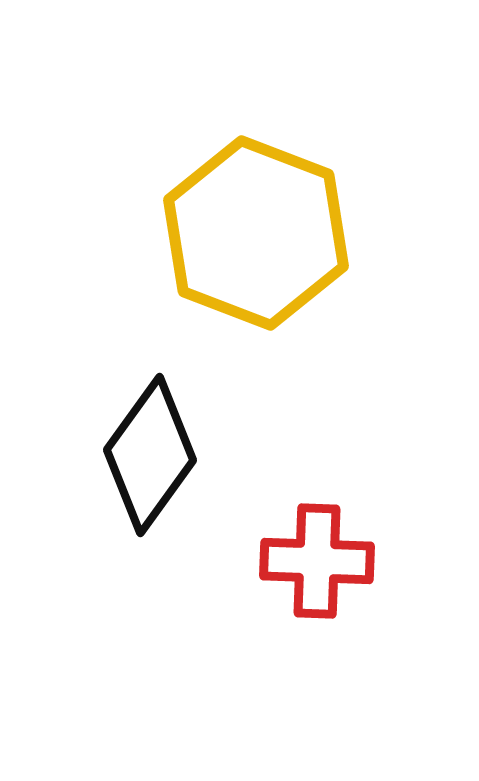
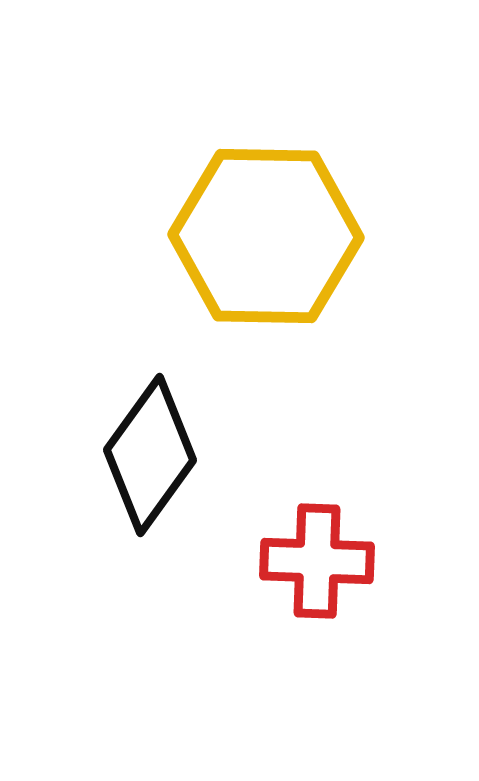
yellow hexagon: moved 10 px right, 3 px down; rotated 20 degrees counterclockwise
